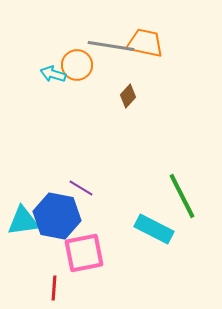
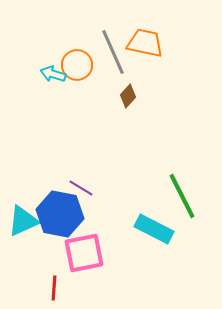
gray line: moved 2 px right, 6 px down; rotated 57 degrees clockwise
blue hexagon: moved 3 px right, 2 px up
cyan triangle: rotated 16 degrees counterclockwise
